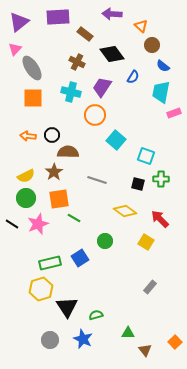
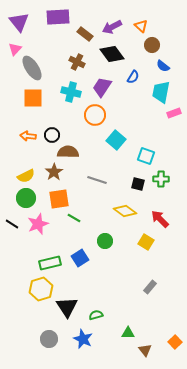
purple arrow at (112, 14): moved 13 px down; rotated 30 degrees counterclockwise
purple triangle at (19, 22): rotated 30 degrees counterclockwise
gray circle at (50, 340): moved 1 px left, 1 px up
